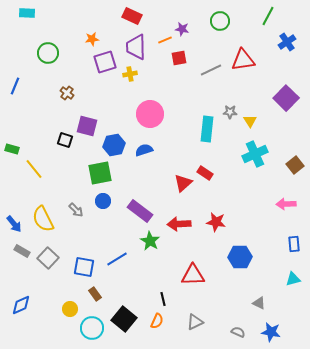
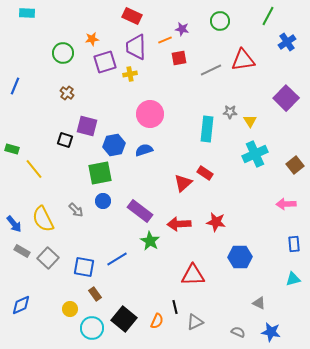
green circle at (48, 53): moved 15 px right
black line at (163, 299): moved 12 px right, 8 px down
